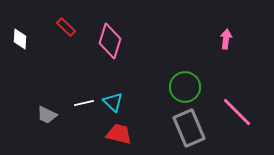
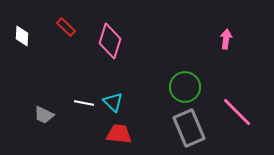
white diamond: moved 2 px right, 3 px up
white line: rotated 24 degrees clockwise
gray trapezoid: moved 3 px left
red trapezoid: rotated 8 degrees counterclockwise
